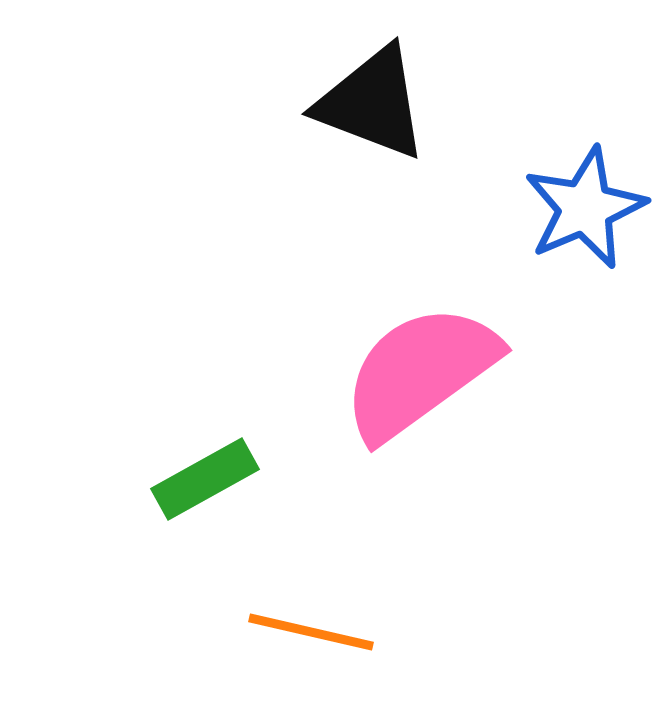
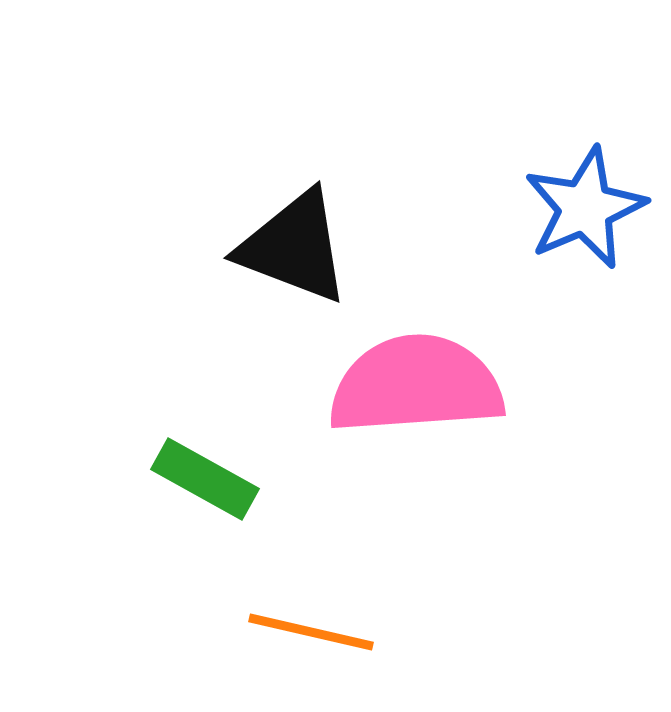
black triangle: moved 78 px left, 144 px down
pink semicircle: moved 4 px left, 13 px down; rotated 32 degrees clockwise
green rectangle: rotated 58 degrees clockwise
